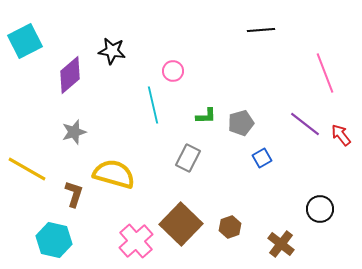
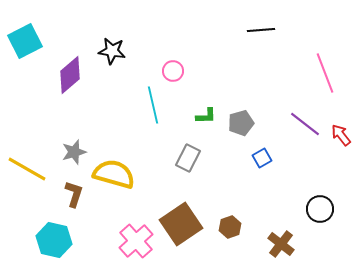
gray star: moved 20 px down
brown square: rotated 12 degrees clockwise
